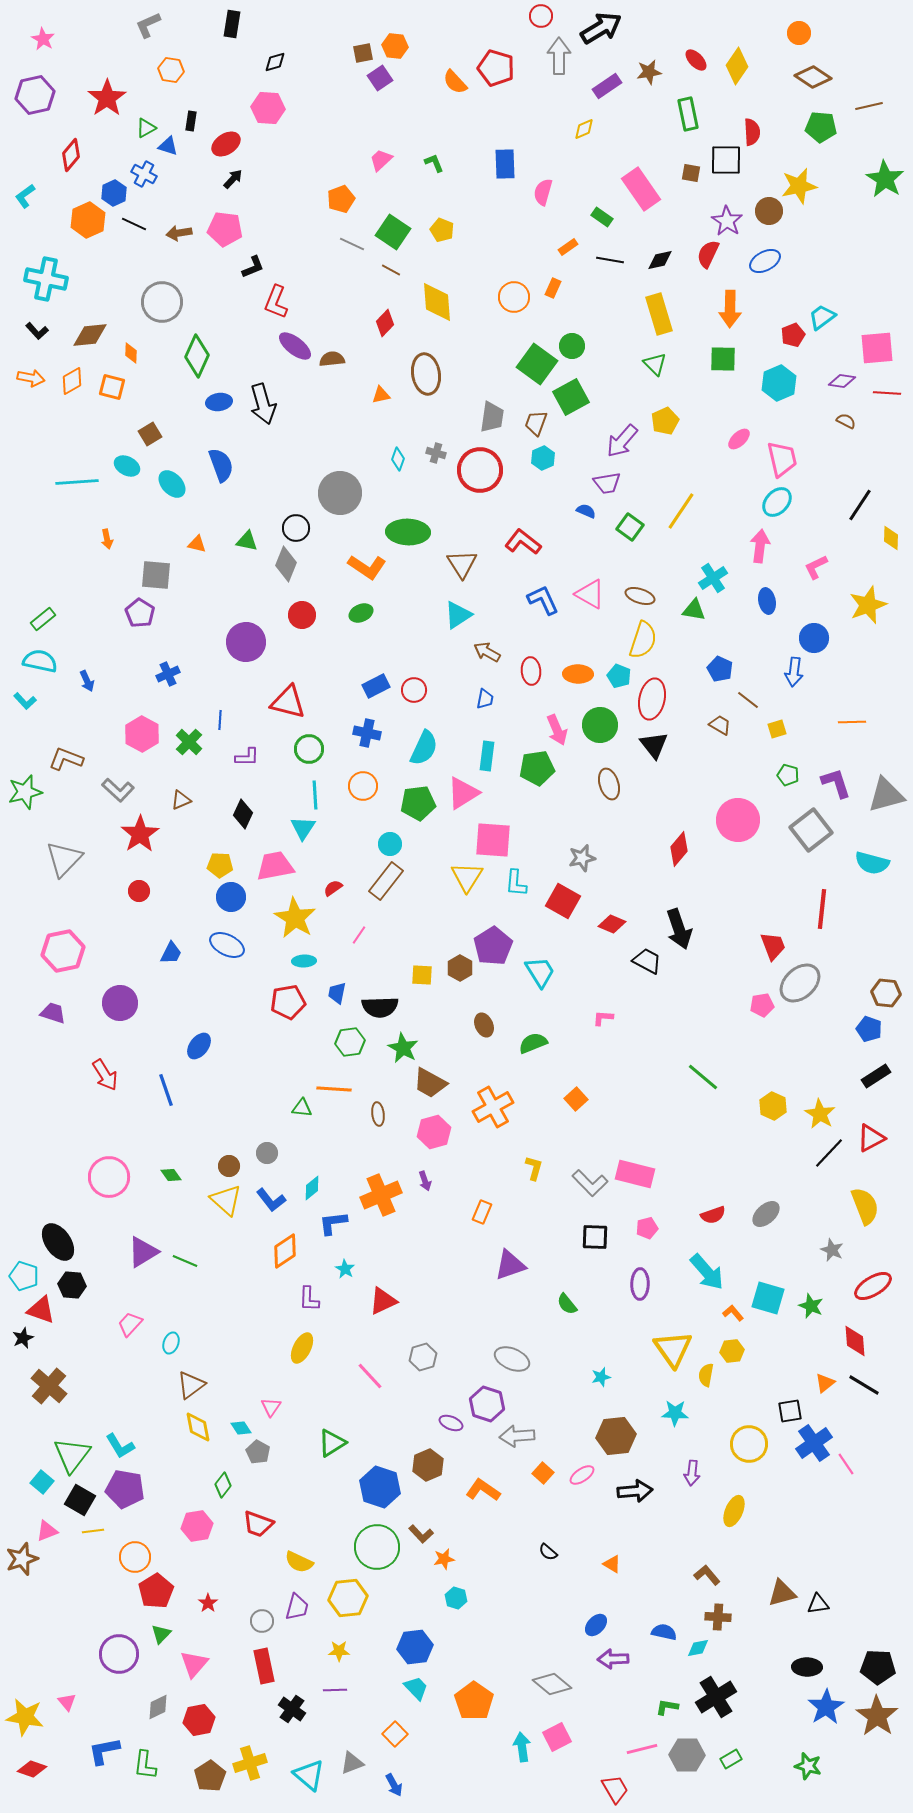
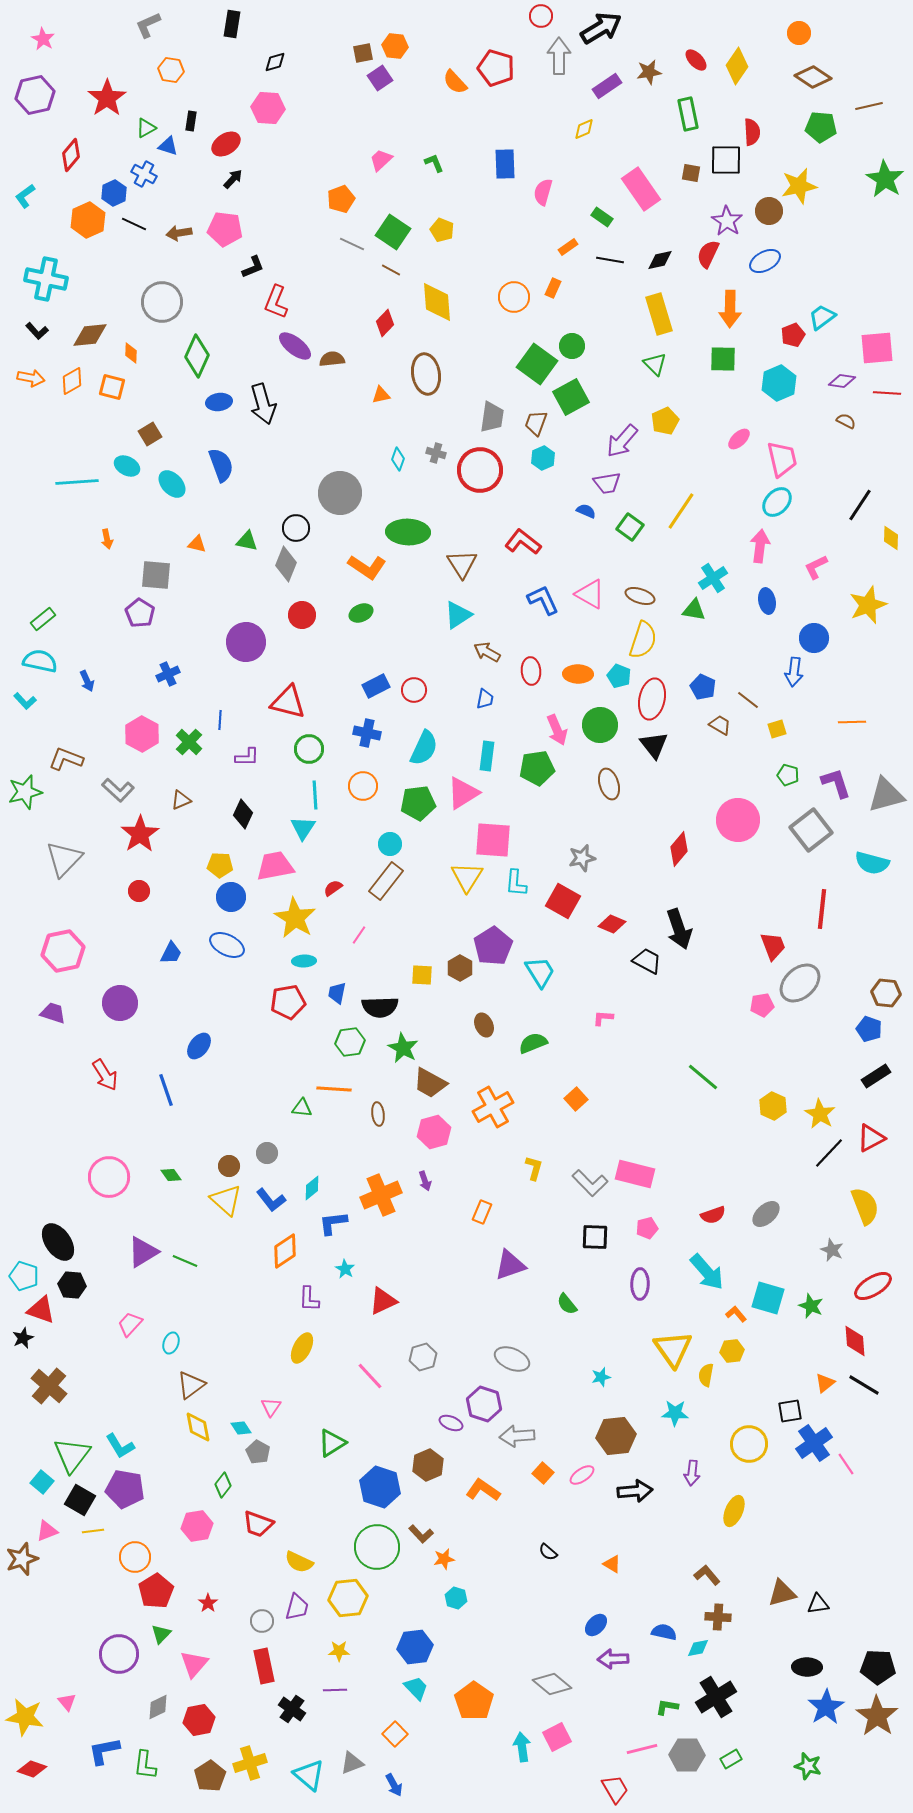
blue pentagon at (720, 669): moved 17 px left, 18 px down
orange L-shape at (733, 1313): moved 3 px right, 1 px down
purple hexagon at (487, 1404): moved 3 px left
